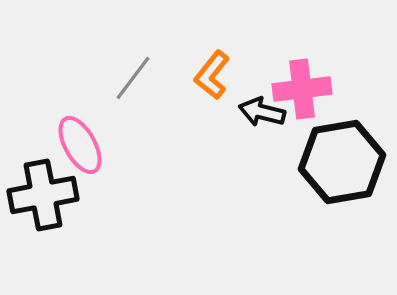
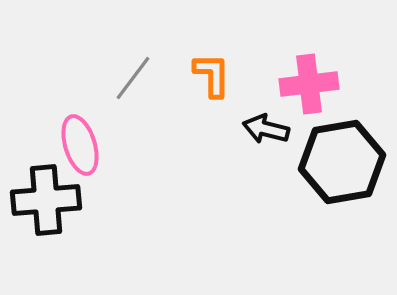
orange L-shape: rotated 141 degrees clockwise
pink cross: moved 7 px right, 5 px up
black arrow: moved 4 px right, 17 px down
pink ellipse: rotated 12 degrees clockwise
black cross: moved 3 px right, 5 px down; rotated 6 degrees clockwise
